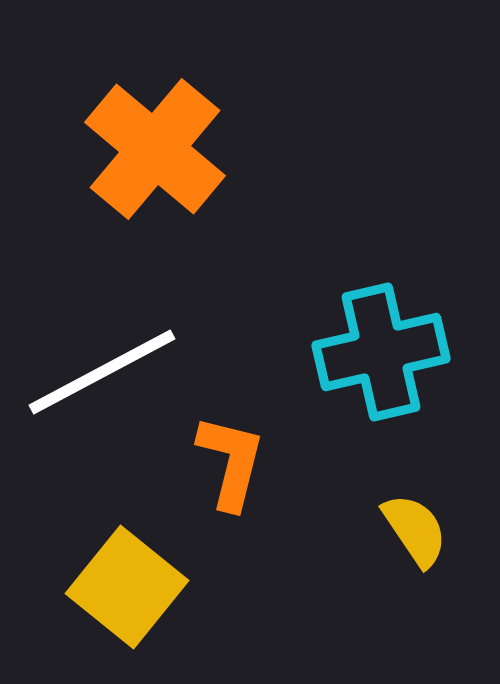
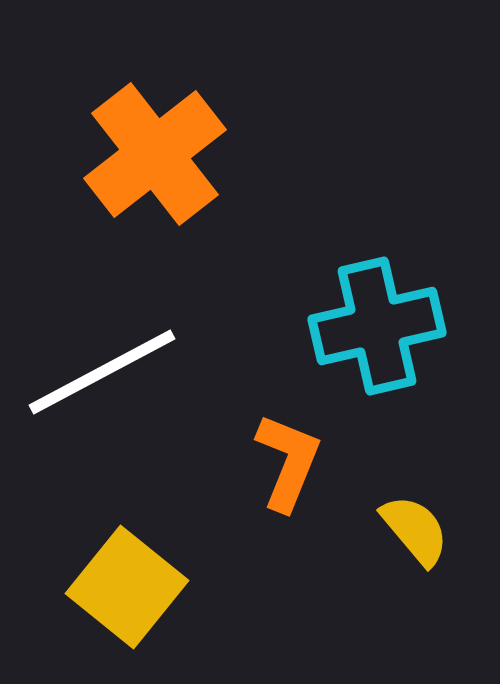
orange cross: moved 5 px down; rotated 12 degrees clockwise
cyan cross: moved 4 px left, 26 px up
orange L-shape: moved 57 px right; rotated 8 degrees clockwise
yellow semicircle: rotated 6 degrees counterclockwise
